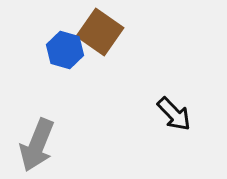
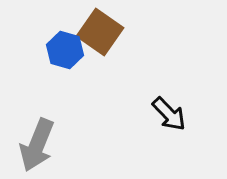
black arrow: moved 5 px left
